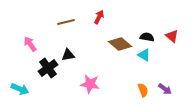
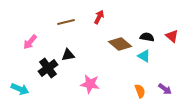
pink arrow: moved 2 px up; rotated 105 degrees counterclockwise
cyan triangle: moved 1 px down
orange semicircle: moved 3 px left, 1 px down
